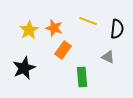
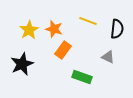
orange star: moved 1 px down
black star: moved 2 px left, 4 px up
green rectangle: rotated 66 degrees counterclockwise
